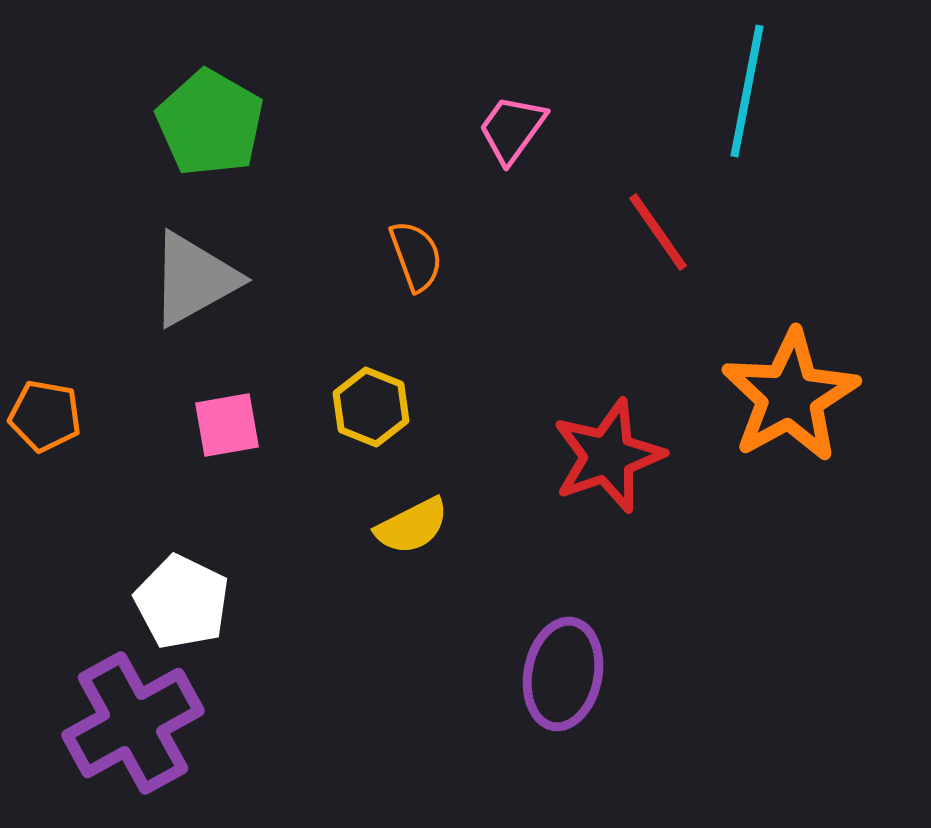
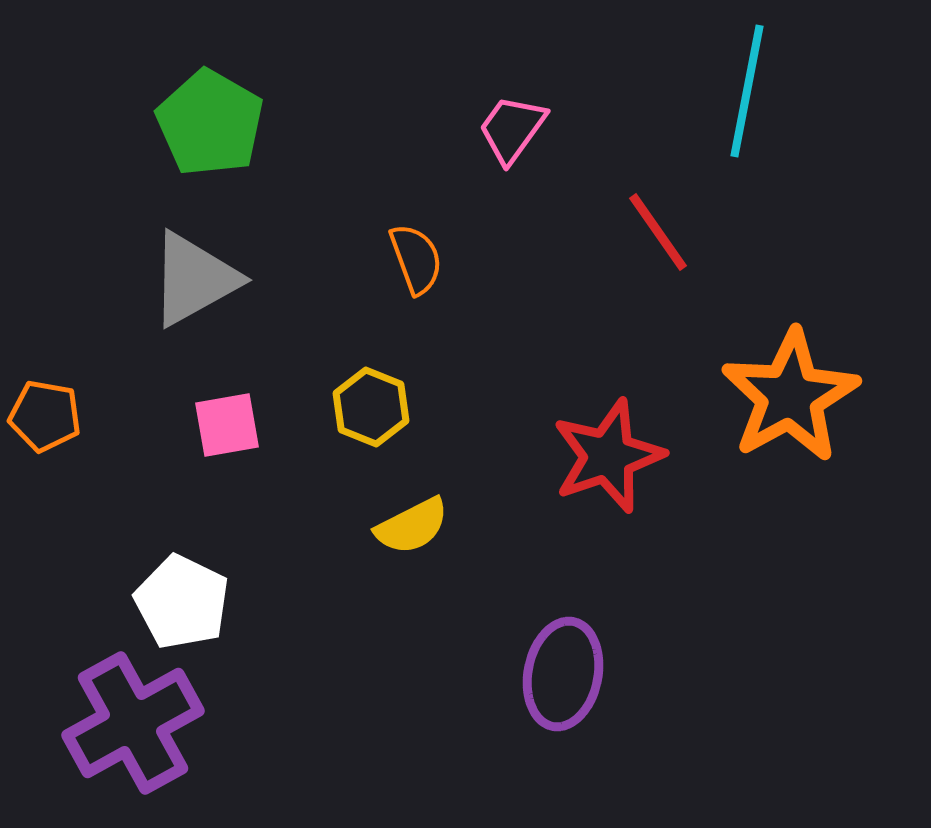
orange semicircle: moved 3 px down
